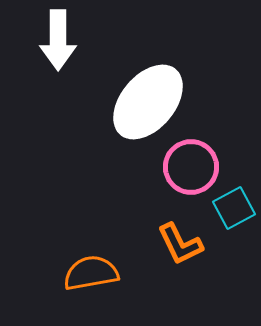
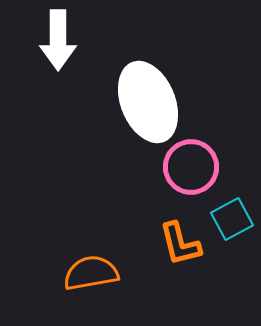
white ellipse: rotated 62 degrees counterclockwise
cyan square: moved 2 px left, 11 px down
orange L-shape: rotated 12 degrees clockwise
